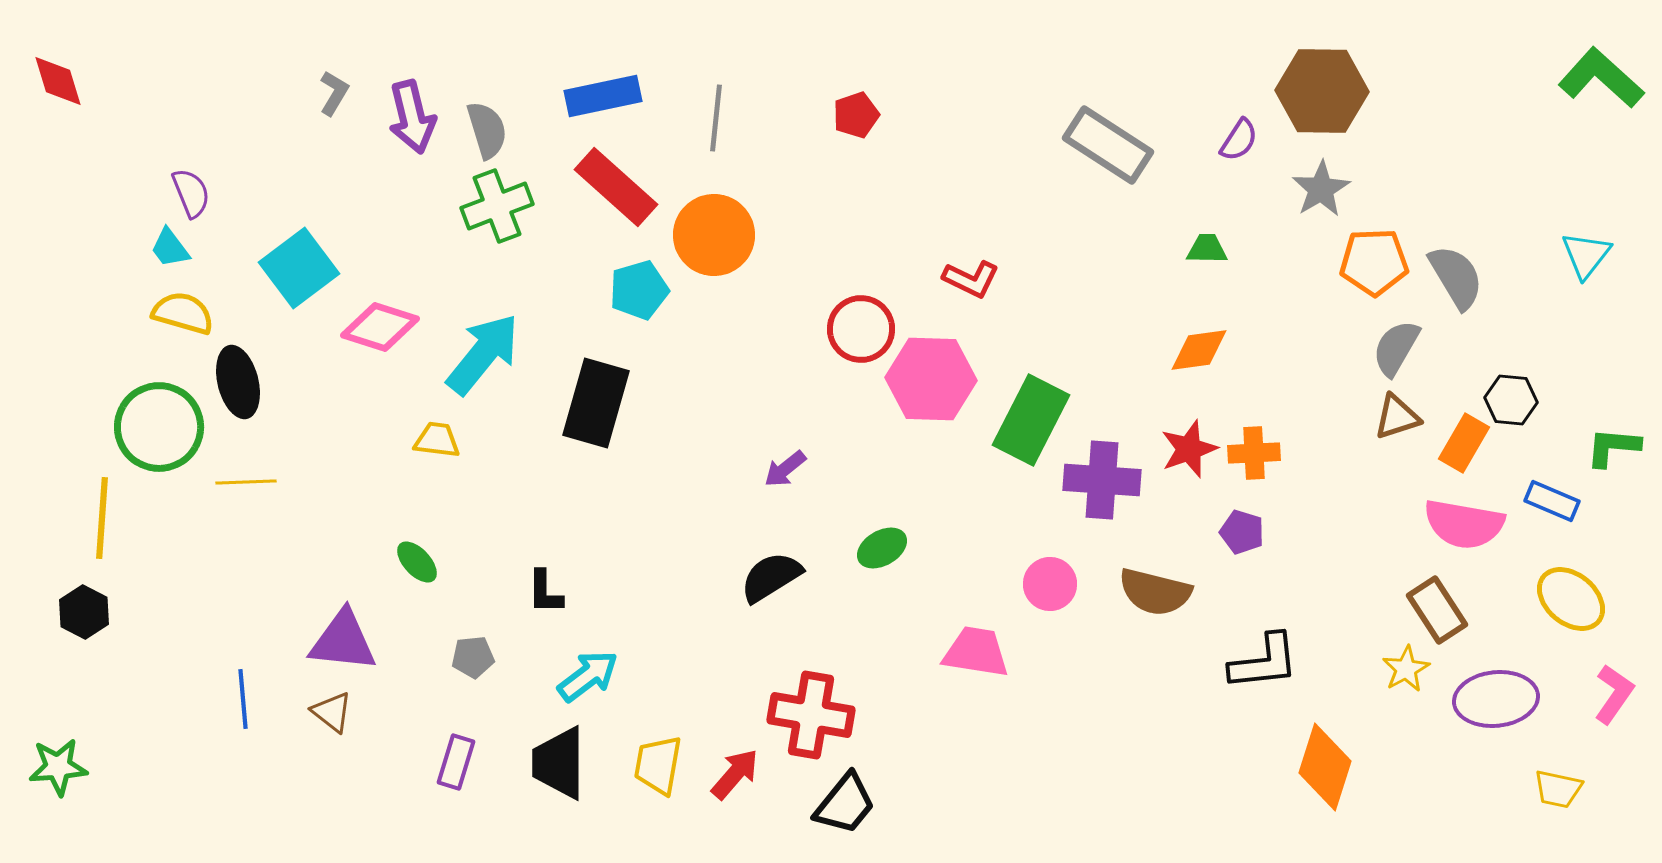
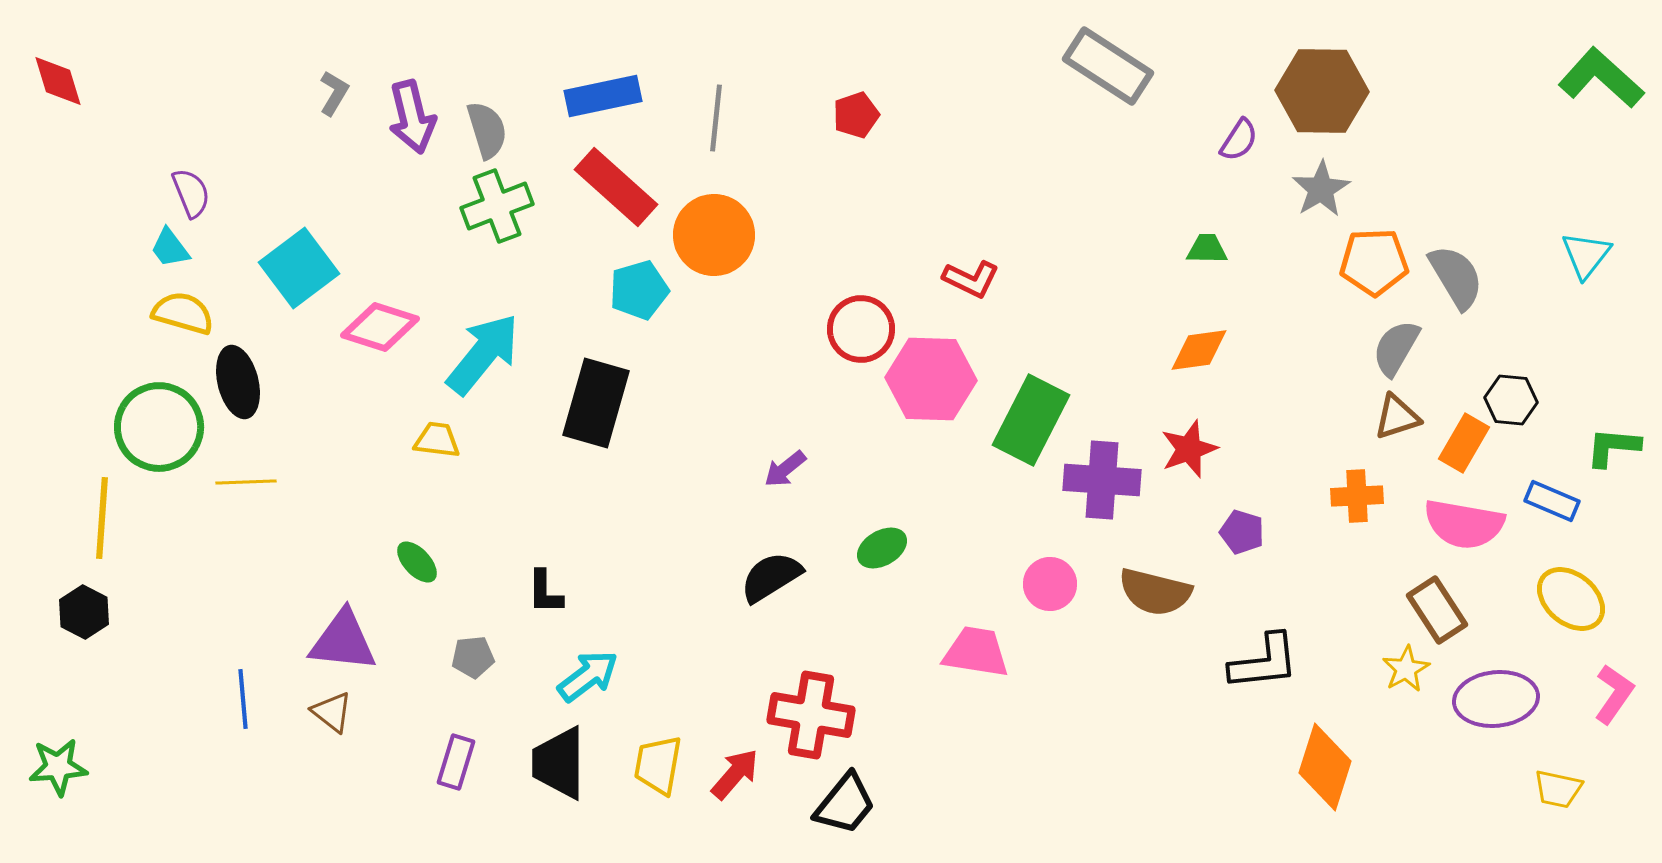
gray rectangle at (1108, 145): moved 79 px up
orange cross at (1254, 453): moved 103 px right, 43 px down
